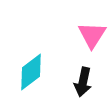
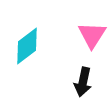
cyan diamond: moved 4 px left, 26 px up
